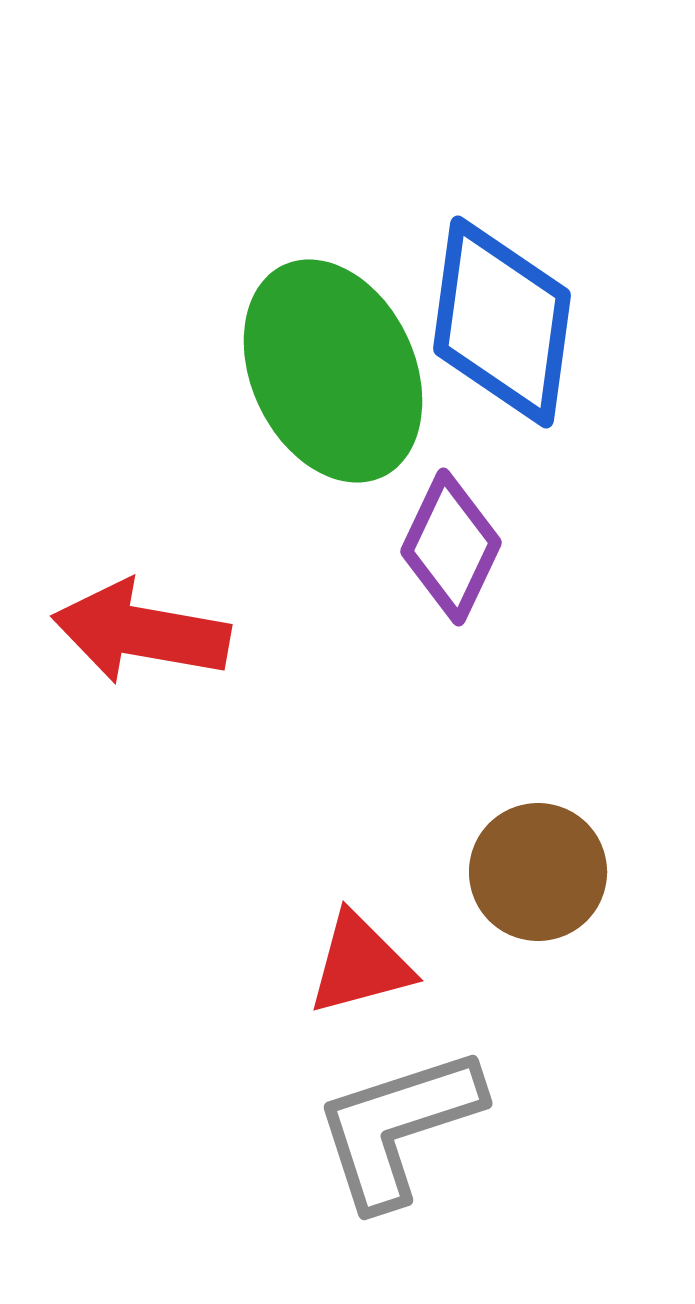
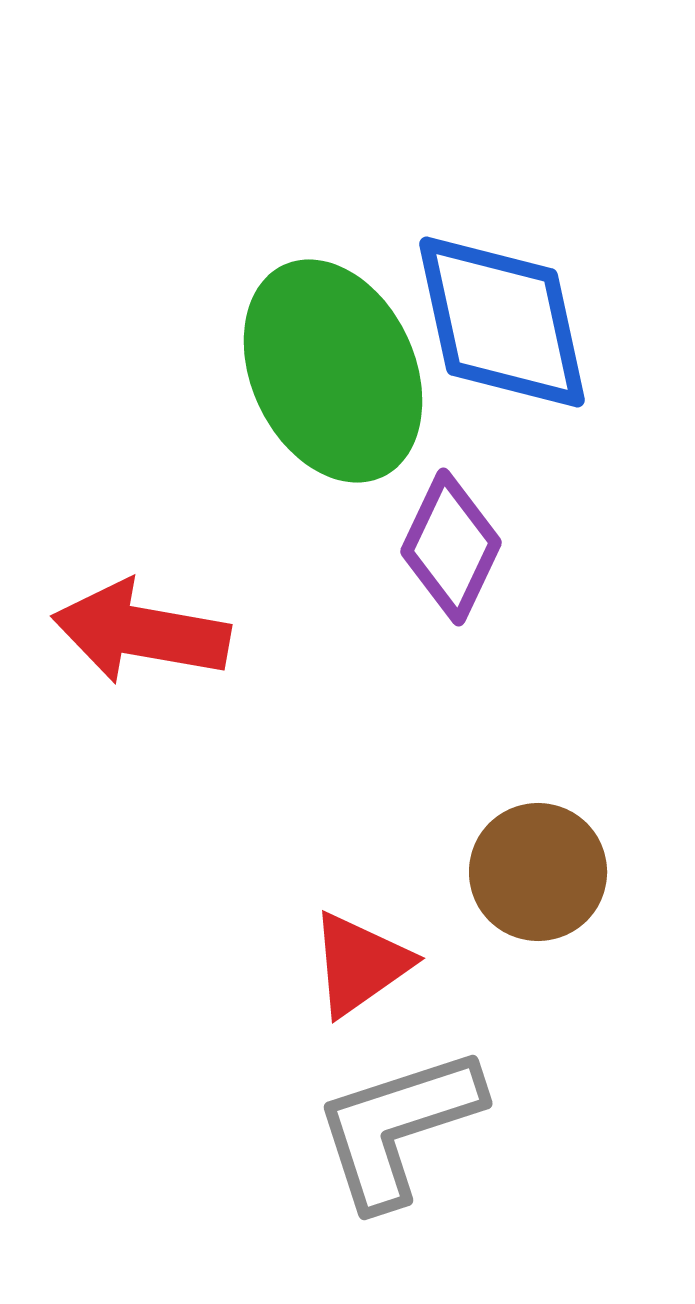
blue diamond: rotated 20 degrees counterclockwise
red triangle: rotated 20 degrees counterclockwise
